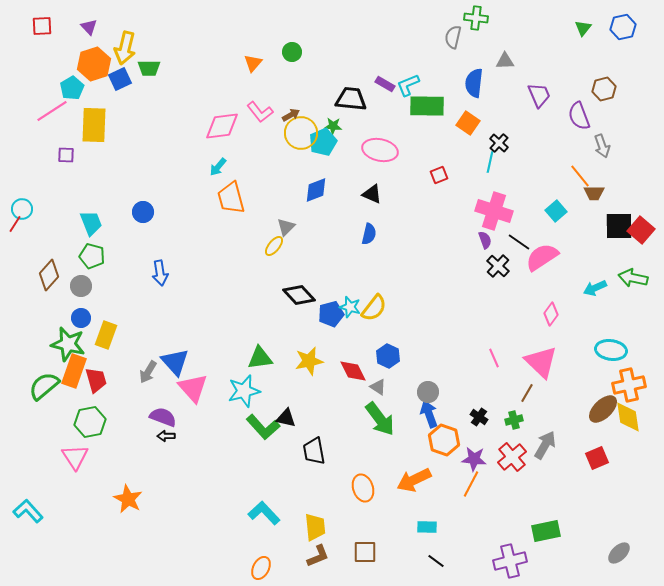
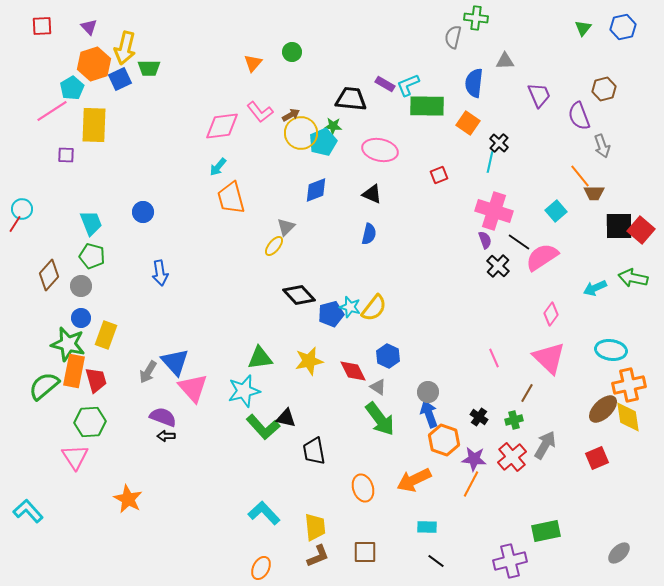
pink triangle at (541, 362): moved 8 px right, 4 px up
orange rectangle at (74, 371): rotated 8 degrees counterclockwise
green hexagon at (90, 422): rotated 8 degrees clockwise
